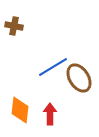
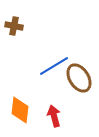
blue line: moved 1 px right, 1 px up
red arrow: moved 4 px right, 2 px down; rotated 15 degrees counterclockwise
